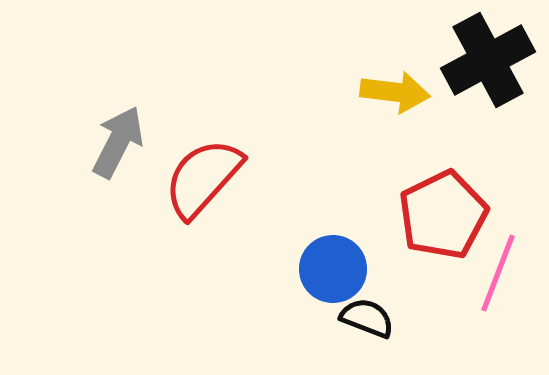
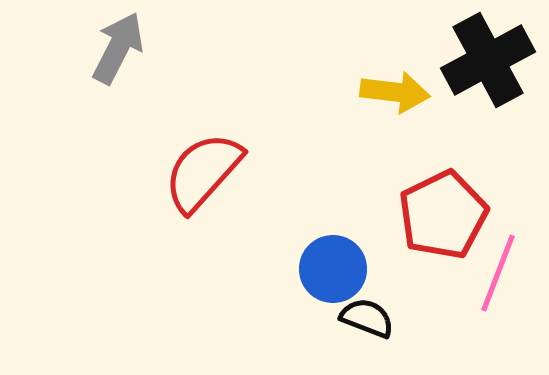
gray arrow: moved 94 px up
red semicircle: moved 6 px up
